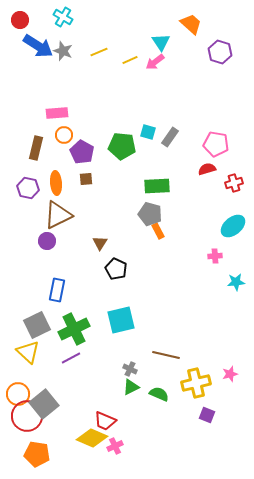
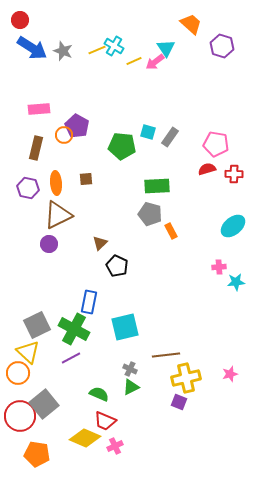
cyan cross at (63, 17): moved 51 px right, 29 px down
cyan triangle at (161, 42): moved 5 px right, 6 px down
blue arrow at (38, 46): moved 6 px left, 2 px down
yellow line at (99, 52): moved 2 px left, 2 px up
purple hexagon at (220, 52): moved 2 px right, 6 px up
yellow line at (130, 60): moved 4 px right, 1 px down
pink rectangle at (57, 113): moved 18 px left, 4 px up
purple pentagon at (82, 152): moved 5 px left, 26 px up
red cross at (234, 183): moved 9 px up; rotated 18 degrees clockwise
orange rectangle at (158, 231): moved 13 px right
purple circle at (47, 241): moved 2 px right, 3 px down
brown triangle at (100, 243): rotated 14 degrees clockwise
pink cross at (215, 256): moved 4 px right, 11 px down
black pentagon at (116, 269): moved 1 px right, 3 px up
blue rectangle at (57, 290): moved 32 px right, 12 px down
cyan square at (121, 320): moved 4 px right, 7 px down
green cross at (74, 329): rotated 36 degrees counterclockwise
brown line at (166, 355): rotated 20 degrees counterclockwise
yellow cross at (196, 383): moved 10 px left, 5 px up
orange circle at (18, 394): moved 21 px up
green semicircle at (159, 394): moved 60 px left
purple square at (207, 415): moved 28 px left, 13 px up
red circle at (27, 416): moved 7 px left
yellow diamond at (92, 438): moved 7 px left
